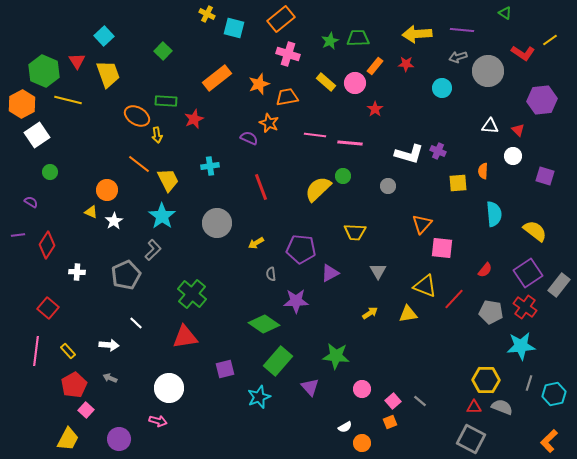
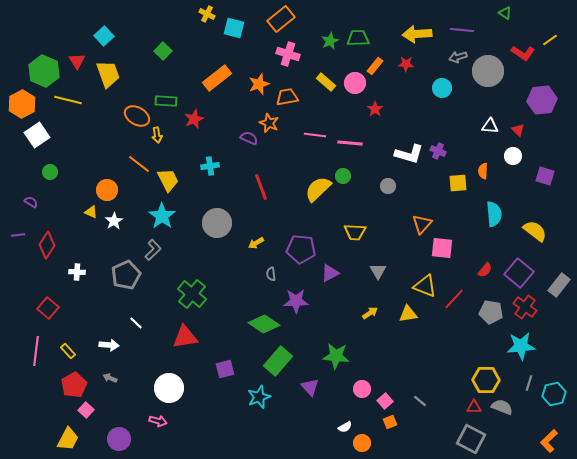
purple square at (528, 273): moved 9 px left; rotated 16 degrees counterclockwise
pink square at (393, 401): moved 8 px left
